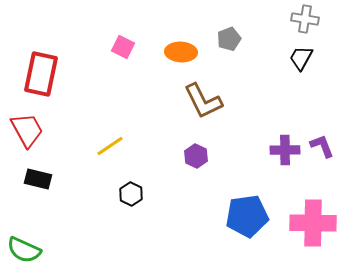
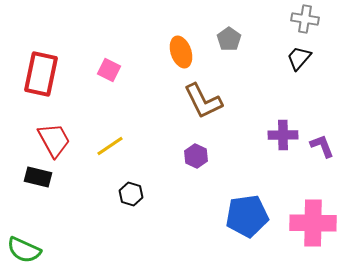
gray pentagon: rotated 15 degrees counterclockwise
pink square: moved 14 px left, 23 px down
orange ellipse: rotated 68 degrees clockwise
black trapezoid: moved 2 px left; rotated 12 degrees clockwise
red trapezoid: moved 27 px right, 10 px down
purple cross: moved 2 px left, 15 px up
black rectangle: moved 2 px up
black hexagon: rotated 10 degrees counterclockwise
